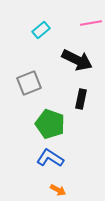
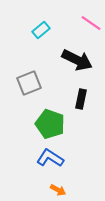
pink line: rotated 45 degrees clockwise
